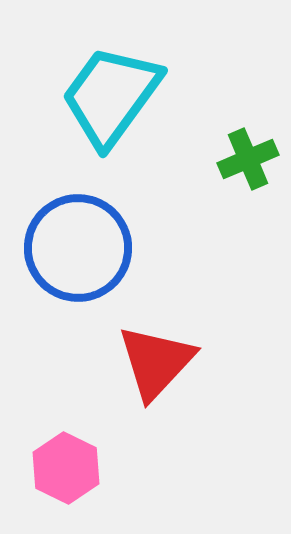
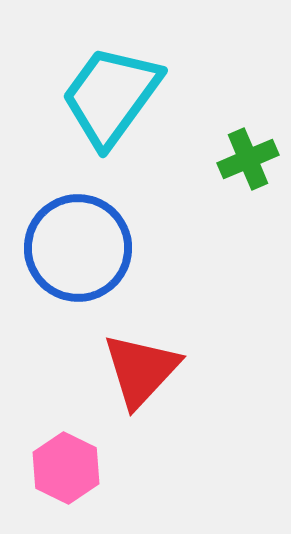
red triangle: moved 15 px left, 8 px down
